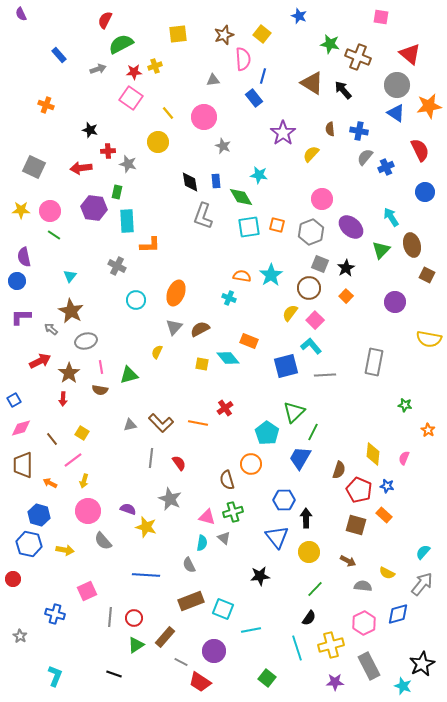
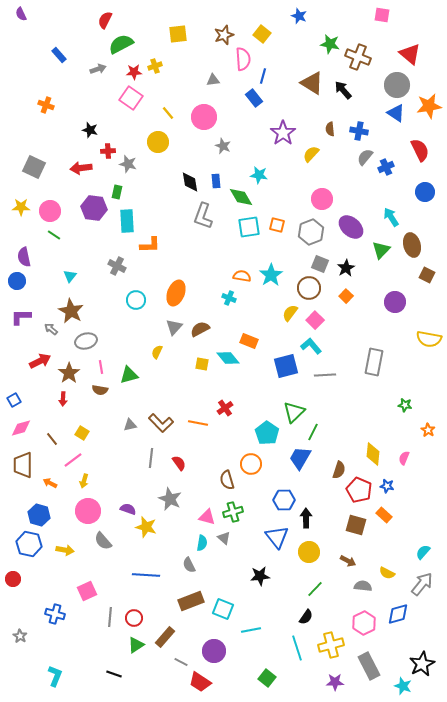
pink square at (381, 17): moved 1 px right, 2 px up
yellow star at (21, 210): moved 3 px up
black semicircle at (309, 618): moved 3 px left, 1 px up
